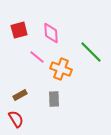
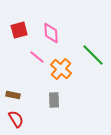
green line: moved 2 px right, 3 px down
orange cross: rotated 20 degrees clockwise
brown rectangle: moved 7 px left; rotated 40 degrees clockwise
gray rectangle: moved 1 px down
